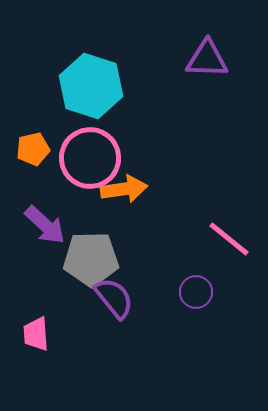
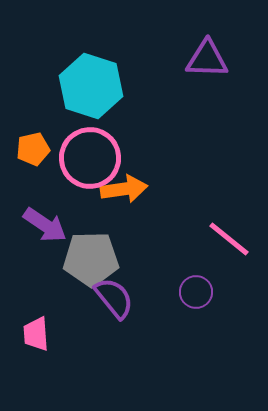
purple arrow: rotated 9 degrees counterclockwise
